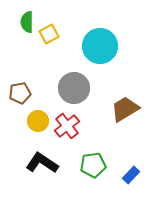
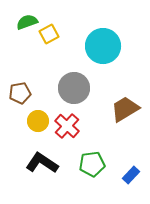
green semicircle: rotated 70 degrees clockwise
cyan circle: moved 3 px right
red cross: rotated 10 degrees counterclockwise
green pentagon: moved 1 px left, 1 px up
